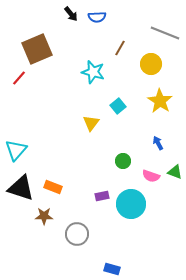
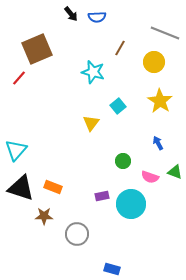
yellow circle: moved 3 px right, 2 px up
pink semicircle: moved 1 px left, 1 px down
